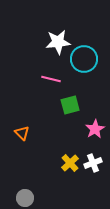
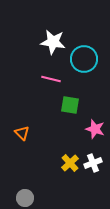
white star: moved 5 px left; rotated 15 degrees clockwise
green square: rotated 24 degrees clockwise
pink star: rotated 24 degrees counterclockwise
